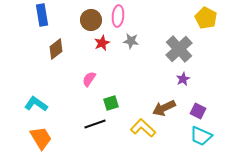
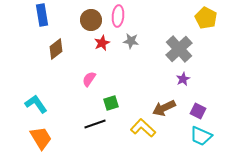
cyan L-shape: rotated 20 degrees clockwise
